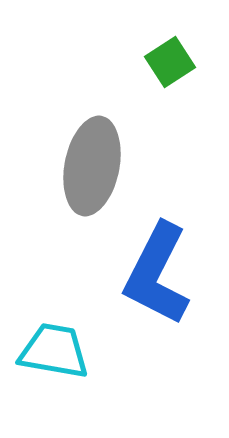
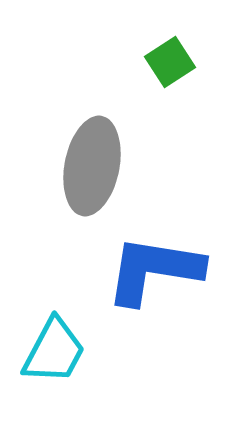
blue L-shape: moved 3 px left, 4 px up; rotated 72 degrees clockwise
cyan trapezoid: rotated 108 degrees clockwise
